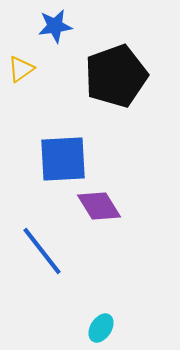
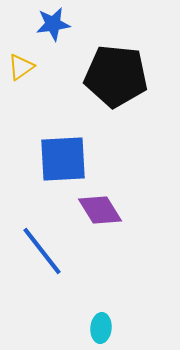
blue star: moved 2 px left, 2 px up
yellow triangle: moved 2 px up
black pentagon: rotated 26 degrees clockwise
purple diamond: moved 1 px right, 4 px down
cyan ellipse: rotated 28 degrees counterclockwise
